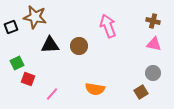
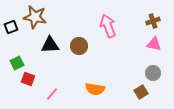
brown cross: rotated 32 degrees counterclockwise
